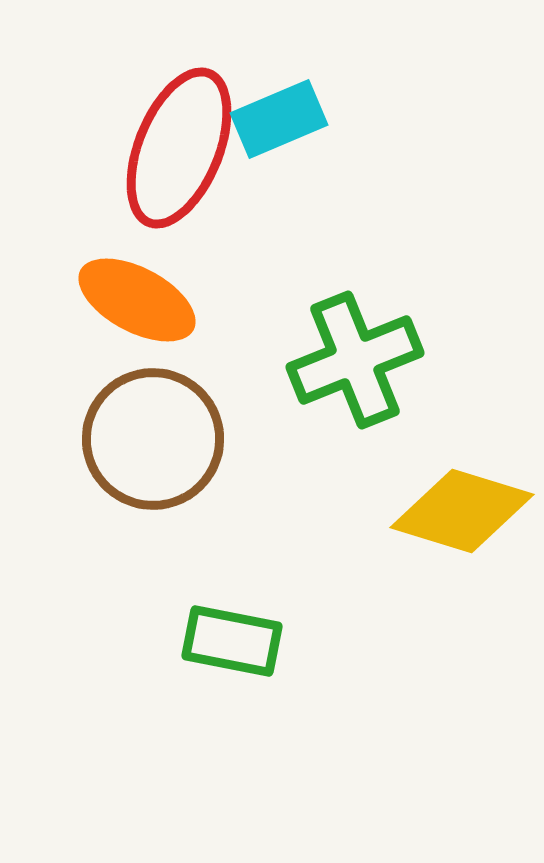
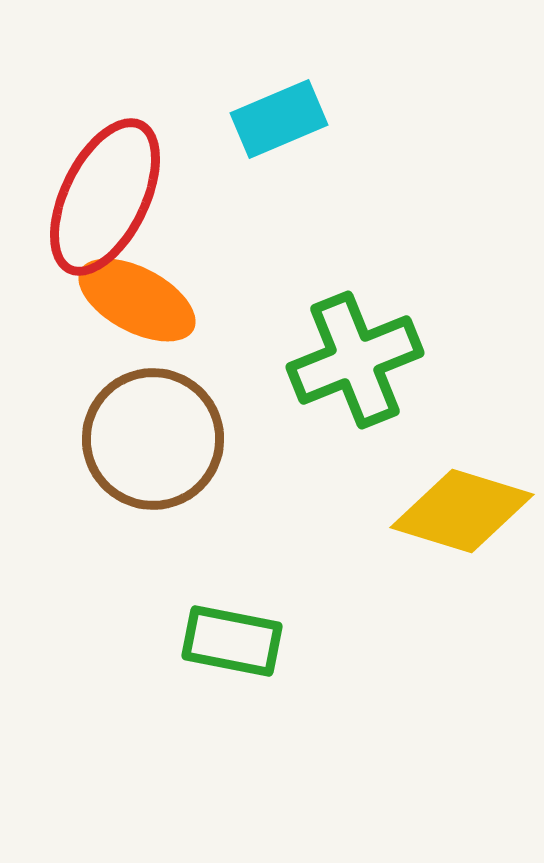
red ellipse: moved 74 px left, 49 px down; rotated 4 degrees clockwise
